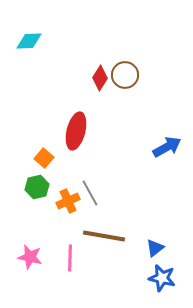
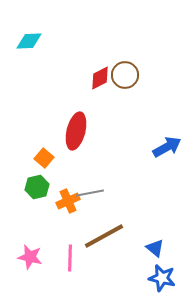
red diamond: rotated 30 degrees clockwise
gray line: rotated 72 degrees counterclockwise
brown line: rotated 39 degrees counterclockwise
blue triangle: rotated 42 degrees counterclockwise
